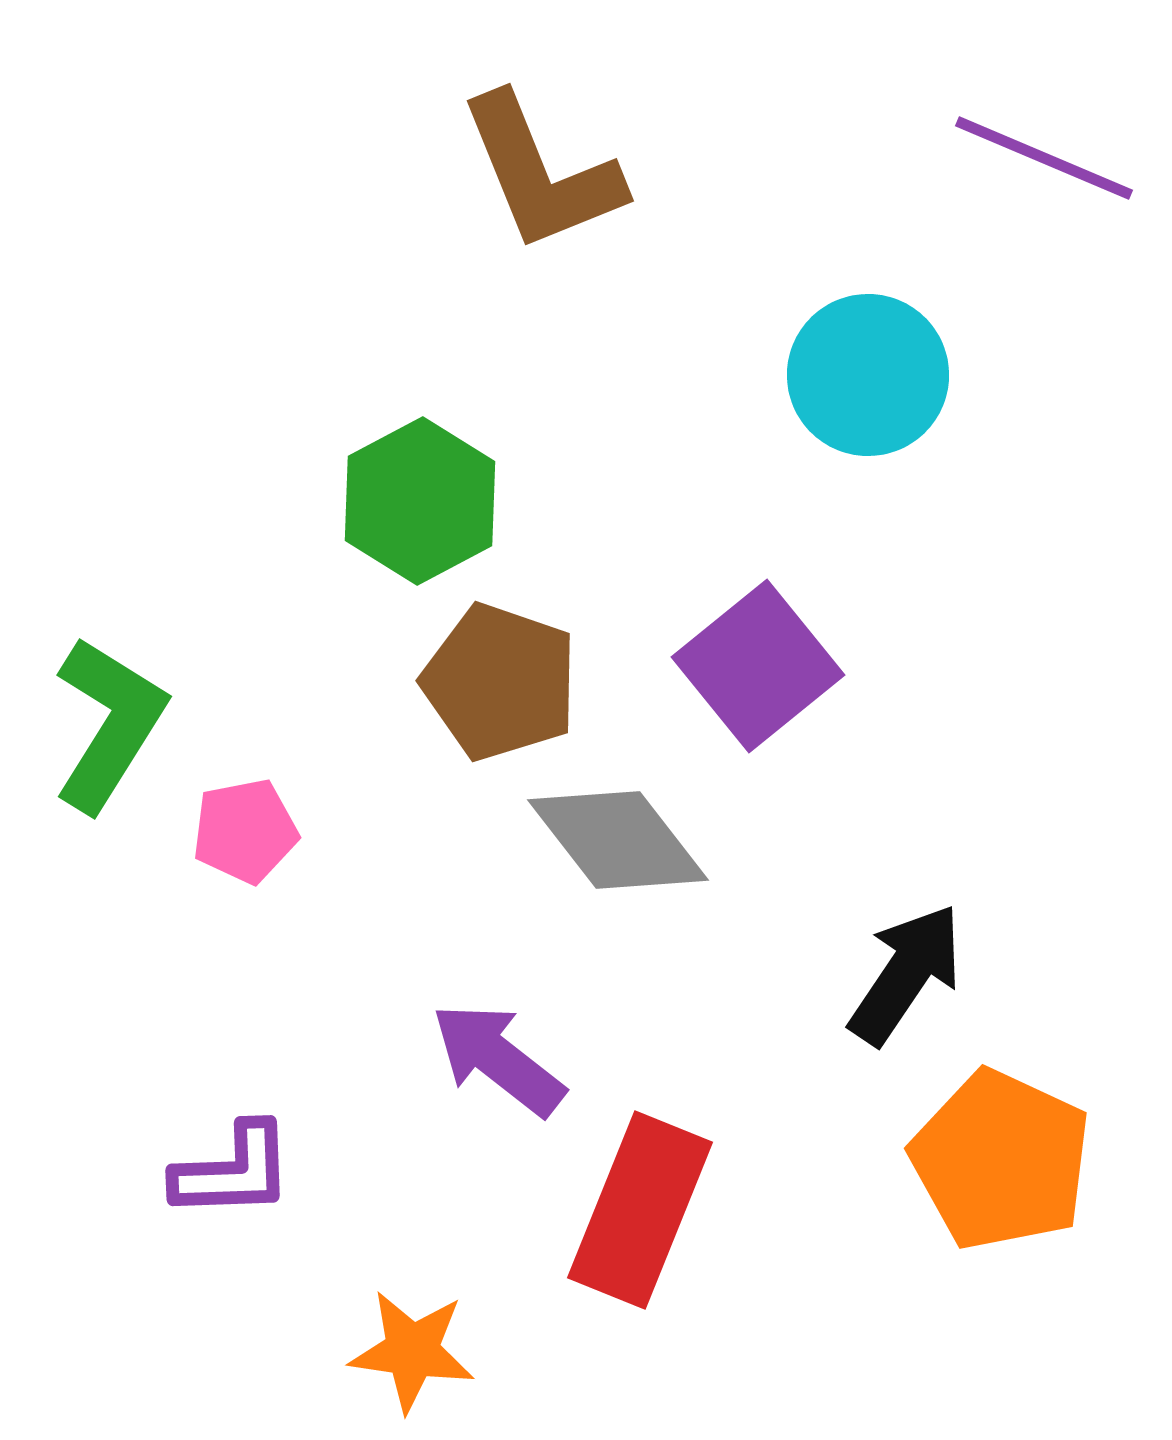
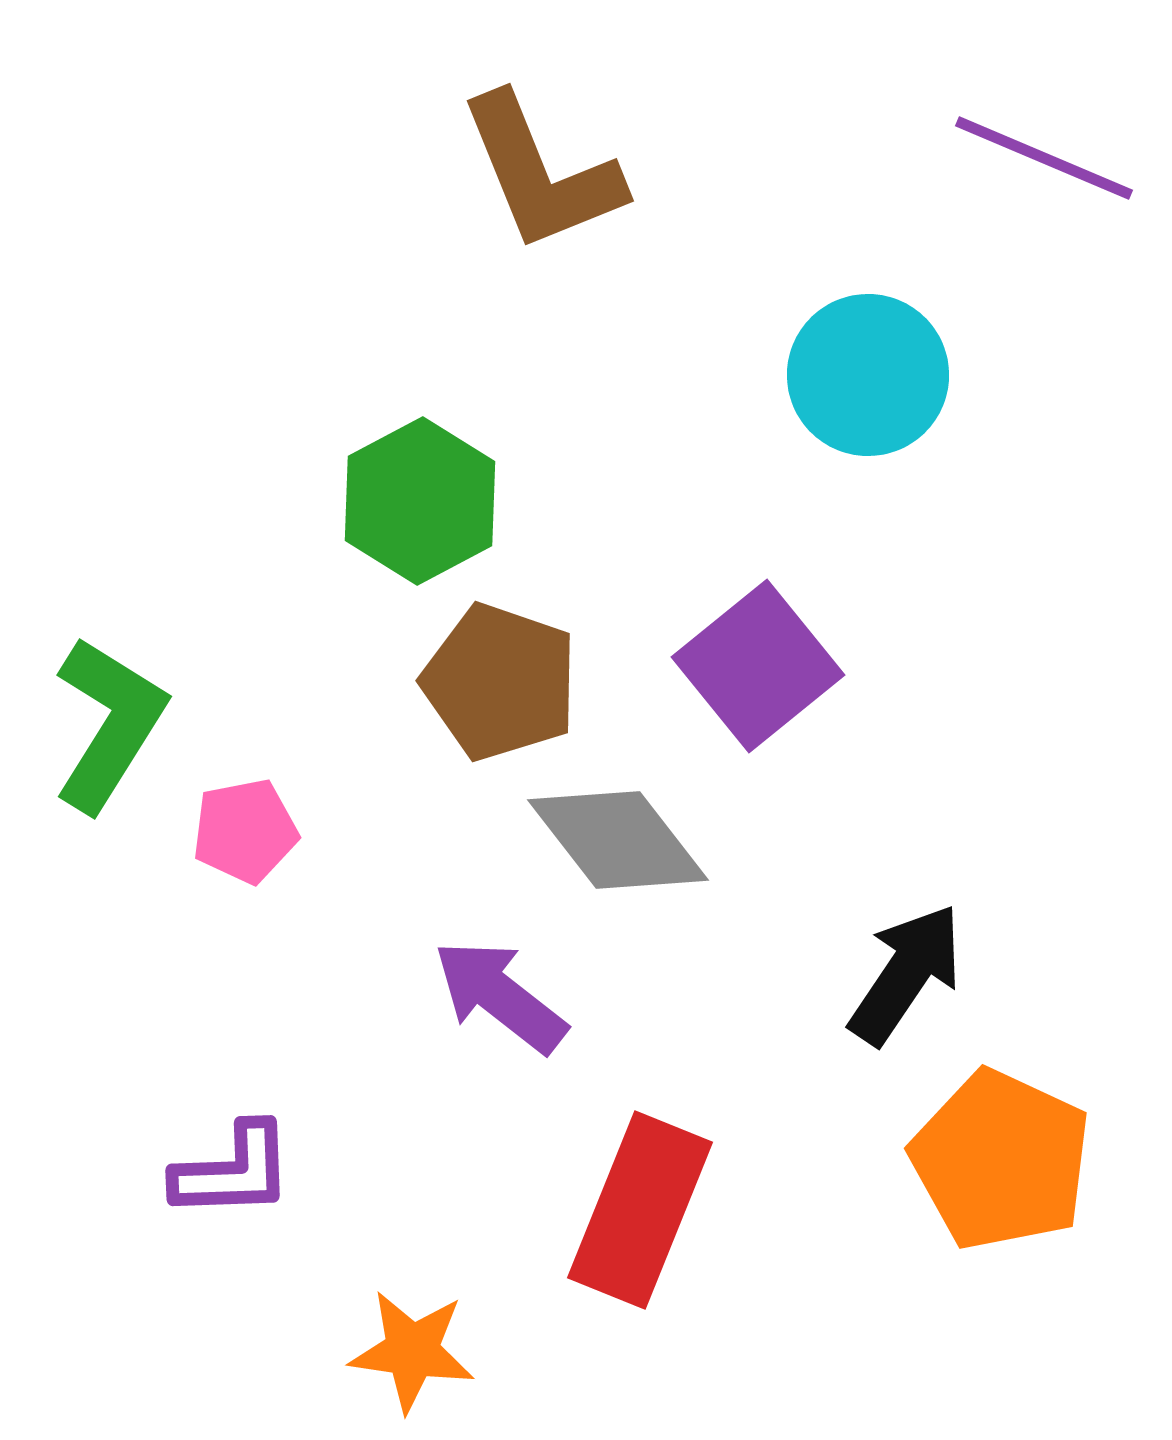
purple arrow: moved 2 px right, 63 px up
